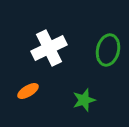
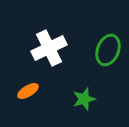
green ellipse: rotated 8 degrees clockwise
green star: moved 1 px up
